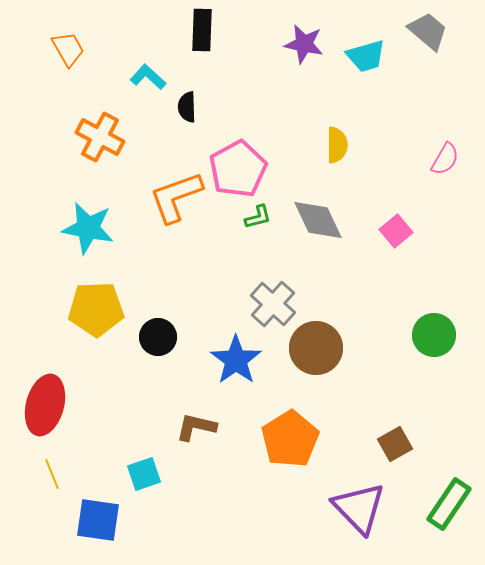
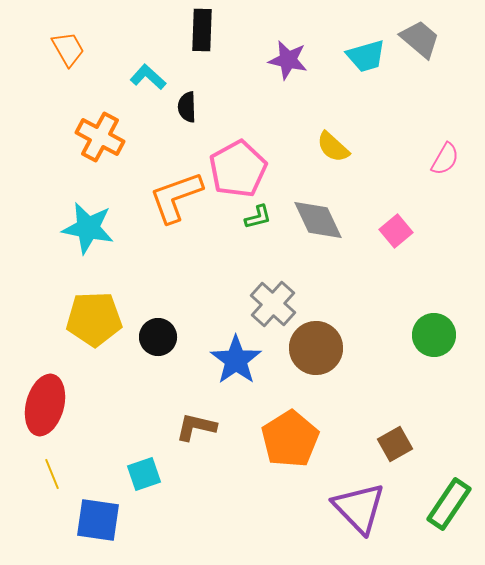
gray trapezoid: moved 8 px left, 8 px down
purple star: moved 16 px left, 16 px down
yellow semicircle: moved 4 px left, 2 px down; rotated 132 degrees clockwise
yellow pentagon: moved 2 px left, 10 px down
